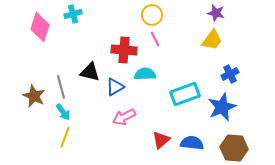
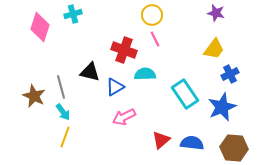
yellow trapezoid: moved 2 px right, 9 px down
red cross: rotated 15 degrees clockwise
cyan rectangle: rotated 76 degrees clockwise
